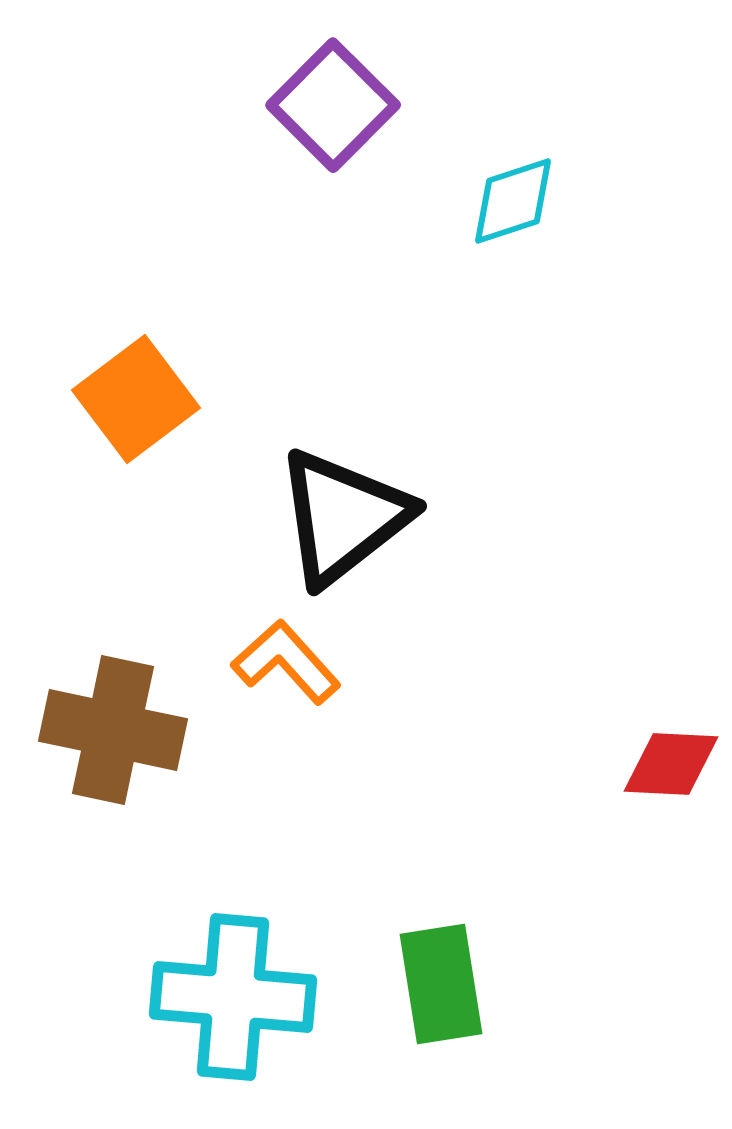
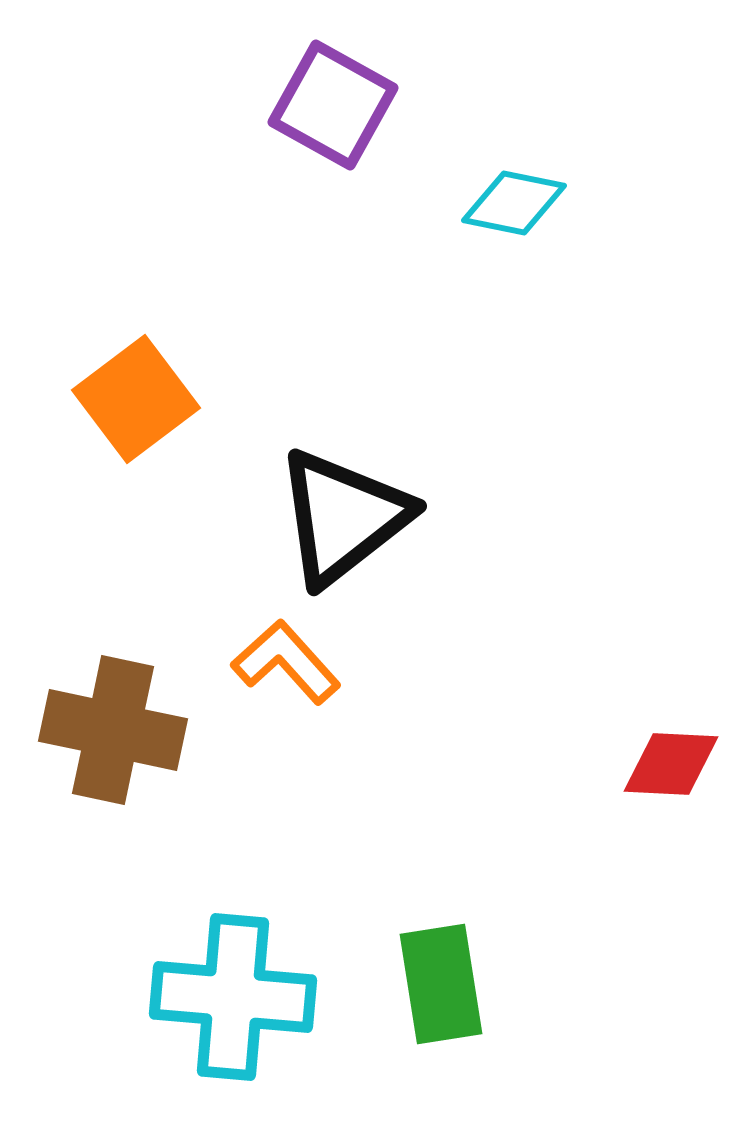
purple square: rotated 16 degrees counterclockwise
cyan diamond: moved 1 px right, 2 px down; rotated 30 degrees clockwise
